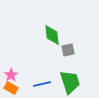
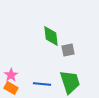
green diamond: moved 1 px left, 1 px down
blue line: rotated 18 degrees clockwise
